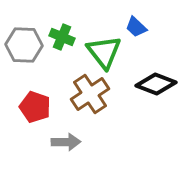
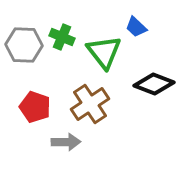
black diamond: moved 2 px left
brown cross: moved 10 px down
